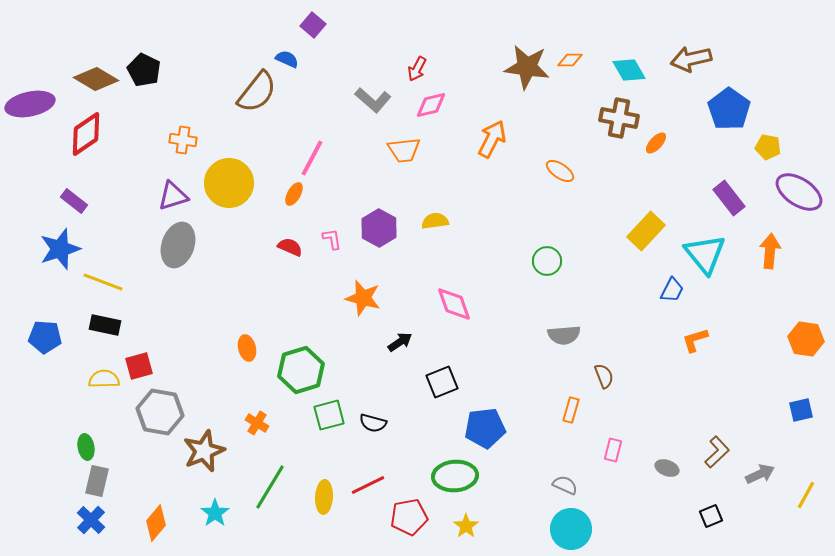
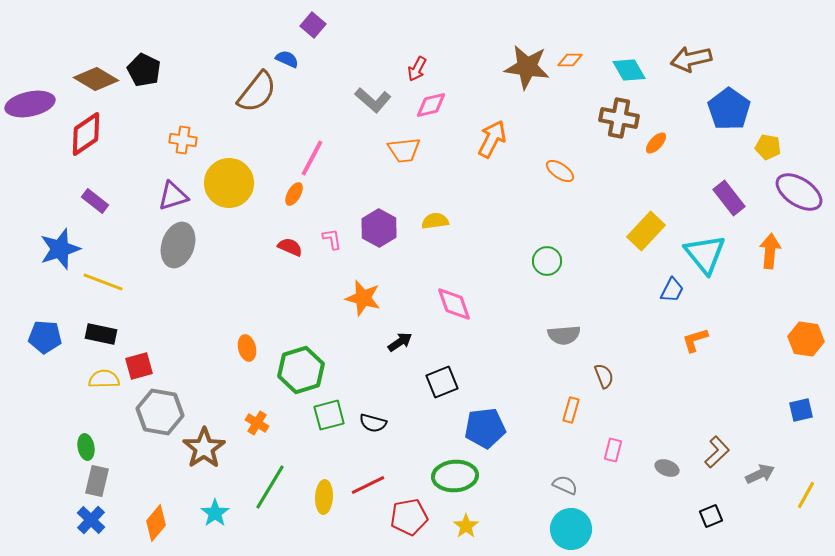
purple rectangle at (74, 201): moved 21 px right
black rectangle at (105, 325): moved 4 px left, 9 px down
brown star at (204, 451): moved 3 px up; rotated 12 degrees counterclockwise
